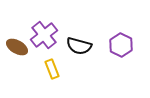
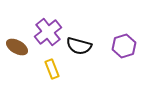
purple cross: moved 4 px right, 3 px up
purple hexagon: moved 3 px right, 1 px down; rotated 15 degrees clockwise
